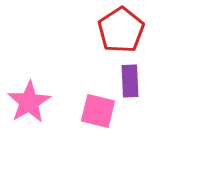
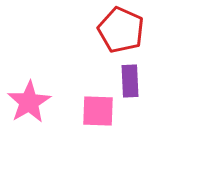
red pentagon: rotated 15 degrees counterclockwise
pink square: rotated 12 degrees counterclockwise
